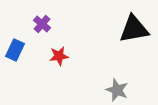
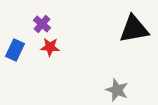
red star: moved 9 px left, 9 px up; rotated 12 degrees clockwise
